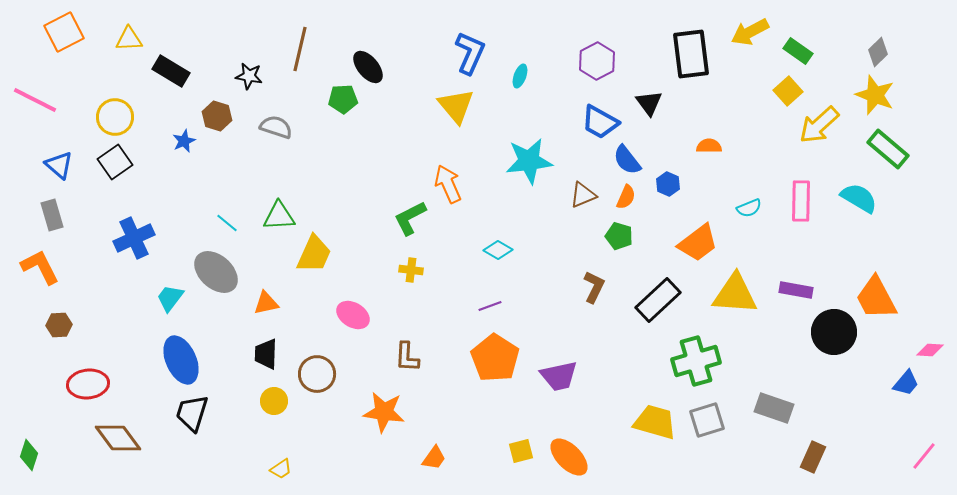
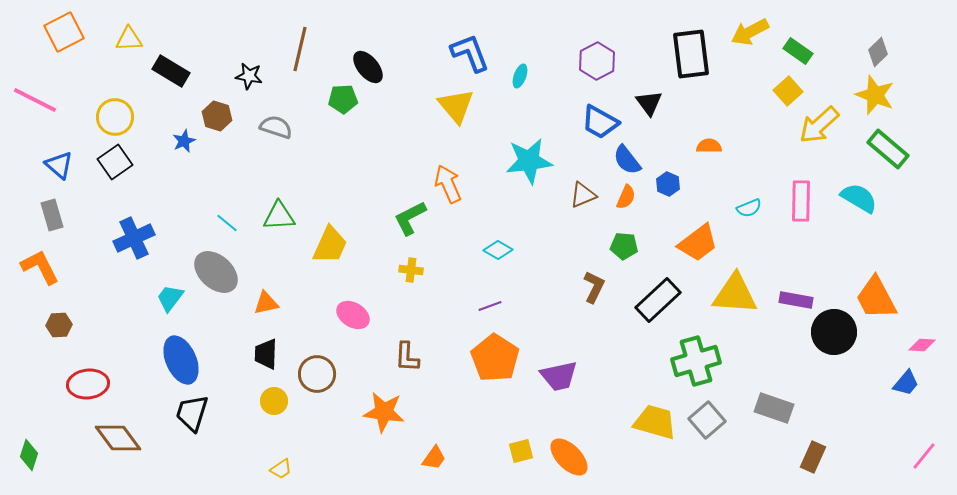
blue L-shape at (470, 53): rotated 45 degrees counterclockwise
green pentagon at (619, 236): moved 5 px right, 10 px down; rotated 12 degrees counterclockwise
yellow trapezoid at (314, 254): moved 16 px right, 9 px up
purple rectangle at (796, 290): moved 10 px down
pink diamond at (930, 350): moved 8 px left, 5 px up
gray square at (707, 420): rotated 24 degrees counterclockwise
